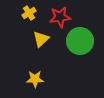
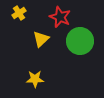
yellow cross: moved 10 px left
red star: rotated 30 degrees clockwise
